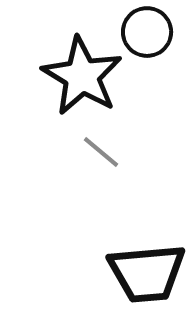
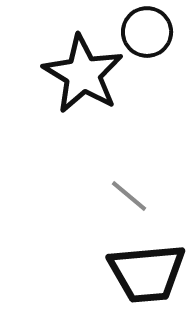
black star: moved 1 px right, 2 px up
gray line: moved 28 px right, 44 px down
